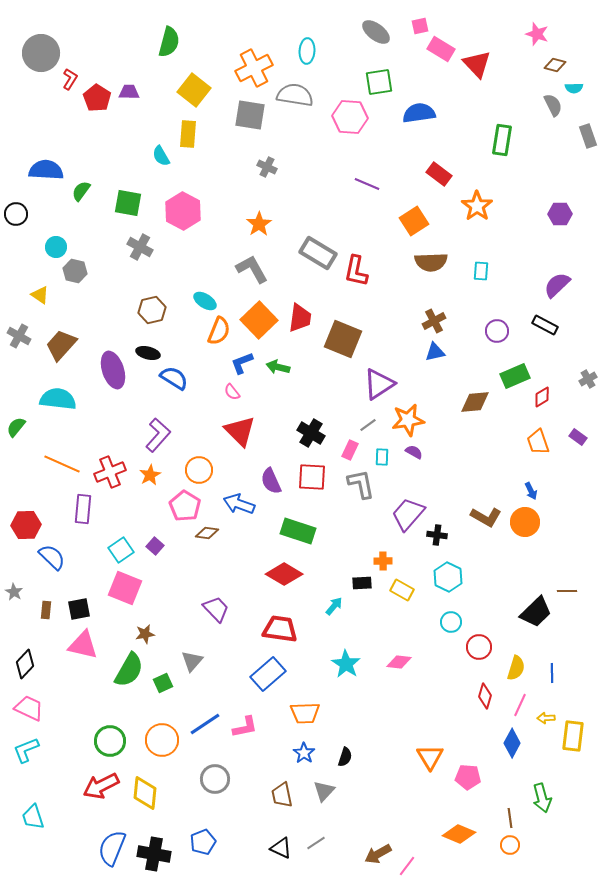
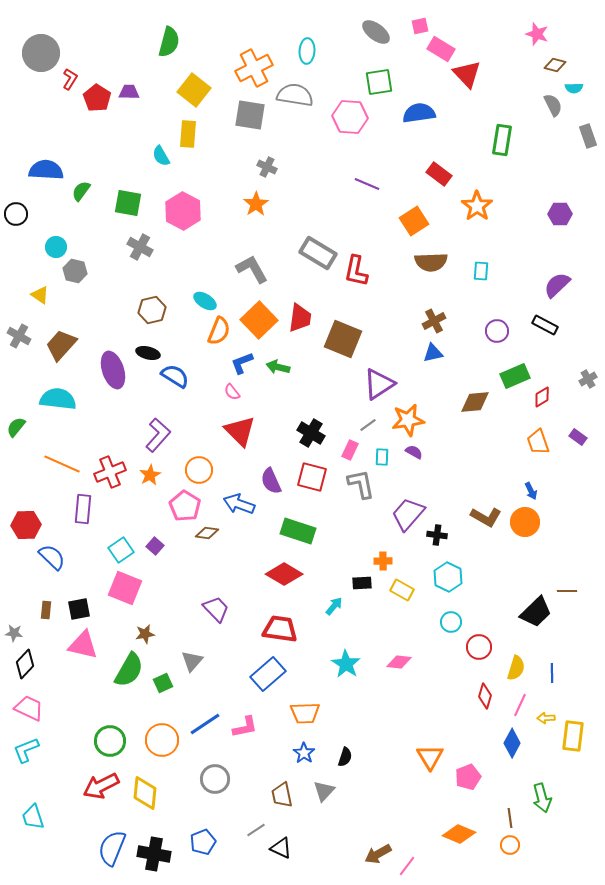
red triangle at (477, 64): moved 10 px left, 10 px down
orange star at (259, 224): moved 3 px left, 20 px up
blue triangle at (435, 352): moved 2 px left, 1 px down
blue semicircle at (174, 378): moved 1 px right, 2 px up
red square at (312, 477): rotated 12 degrees clockwise
gray star at (14, 592): moved 41 px down; rotated 24 degrees counterclockwise
pink pentagon at (468, 777): rotated 25 degrees counterclockwise
gray line at (316, 843): moved 60 px left, 13 px up
